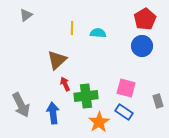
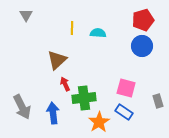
gray triangle: rotated 24 degrees counterclockwise
red pentagon: moved 2 px left, 1 px down; rotated 15 degrees clockwise
green cross: moved 2 px left, 2 px down
gray arrow: moved 1 px right, 2 px down
